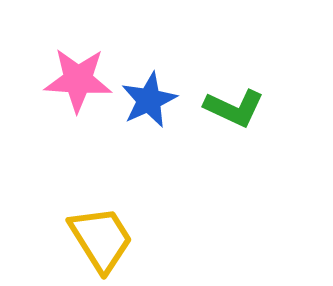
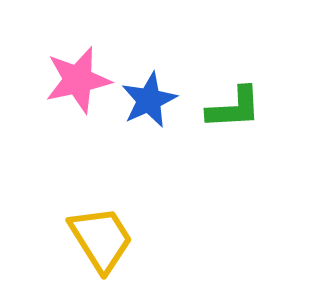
pink star: rotated 16 degrees counterclockwise
green L-shape: rotated 28 degrees counterclockwise
